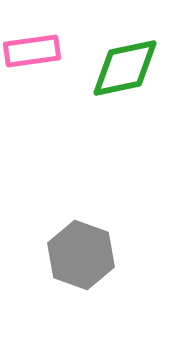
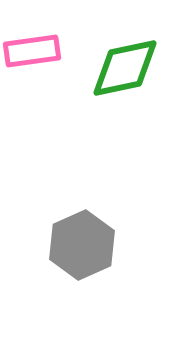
gray hexagon: moved 1 px right, 10 px up; rotated 16 degrees clockwise
